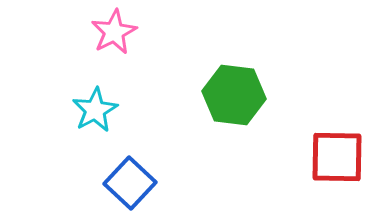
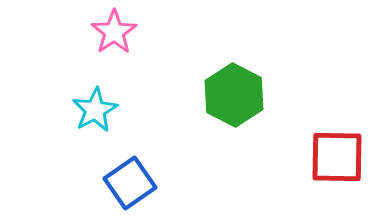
pink star: rotated 6 degrees counterclockwise
green hexagon: rotated 20 degrees clockwise
blue square: rotated 12 degrees clockwise
